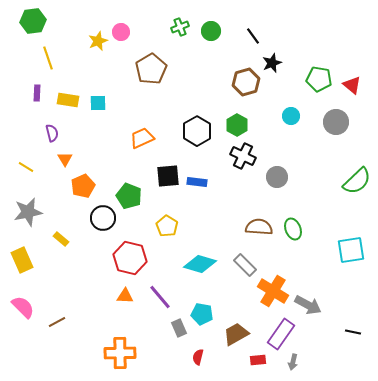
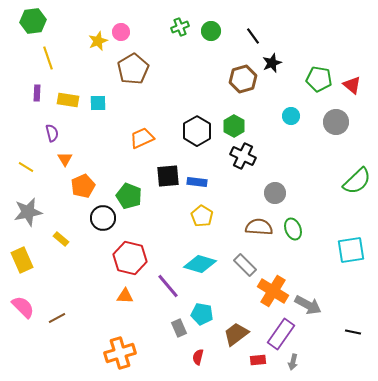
brown pentagon at (151, 69): moved 18 px left
brown hexagon at (246, 82): moved 3 px left, 3 px up
green hexagon at (237, 125): moved 3 px left, 1 px down
gray circle at (277, 177): moved 2 px left, 16 px down
yellow pentagon at (167, 226): moved 35 px right, 10 px up
purple line at (160, 297): moved 8 px right, 11 px up
brown line at (57, 322): moved 4 px up
brown trapezoid at (236, 334): rotated 8 degrees counterclockwise
orange cross at (120, 353): rotated 16 degrees counterclockwise
